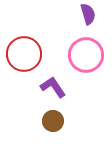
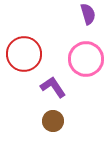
pink circle: moved 4 px down
